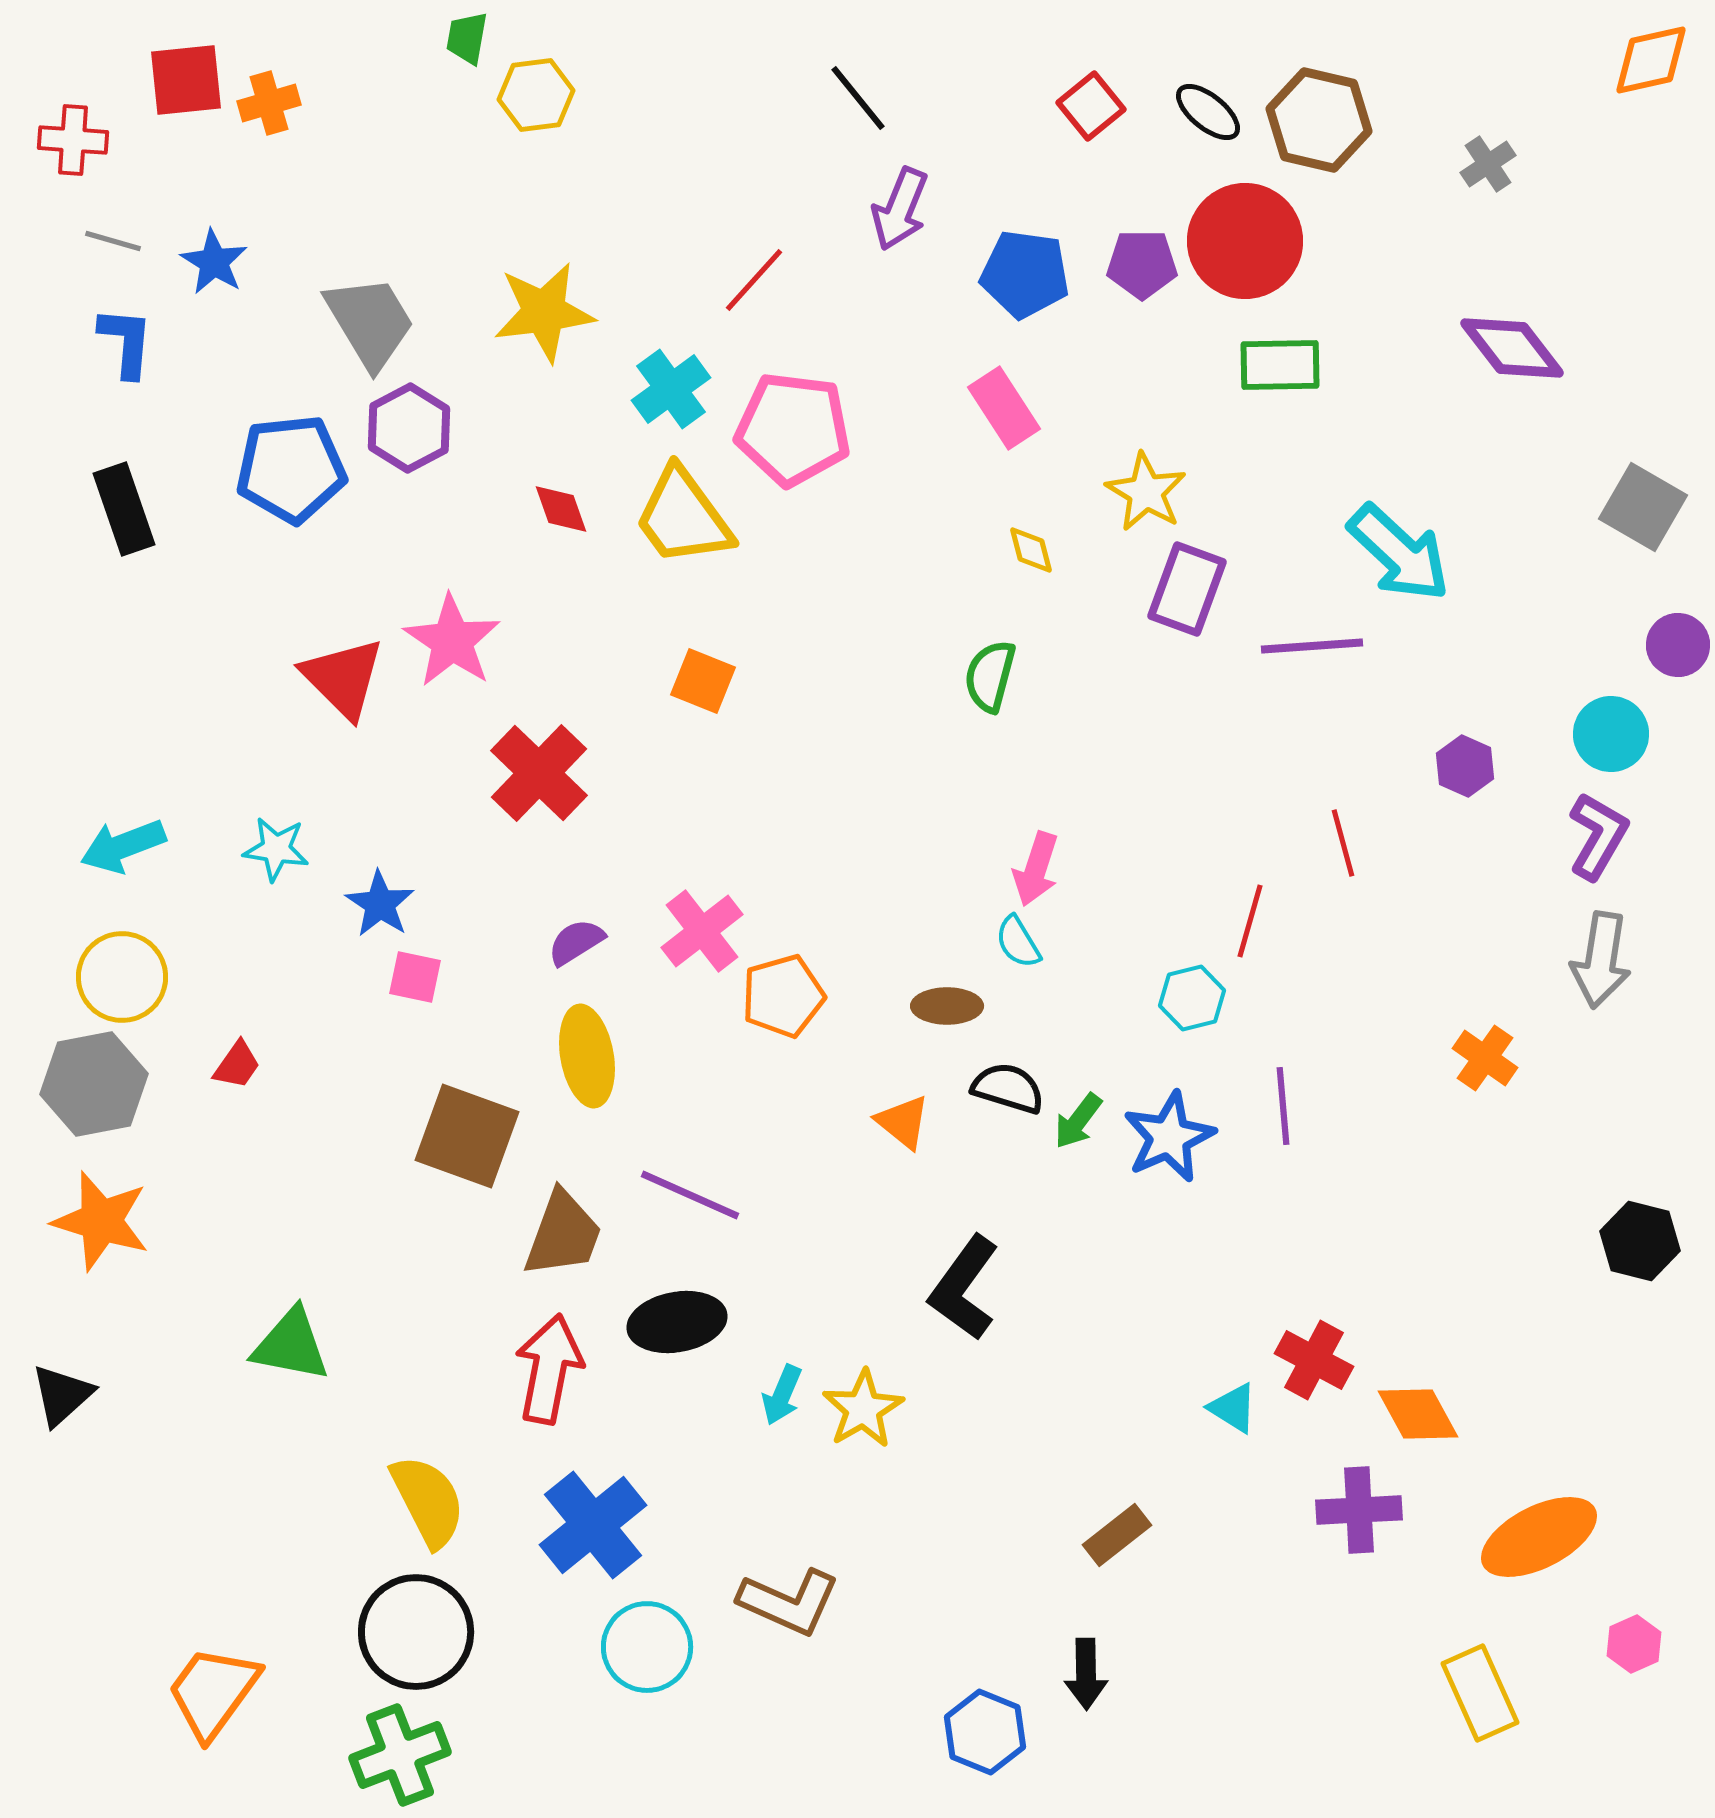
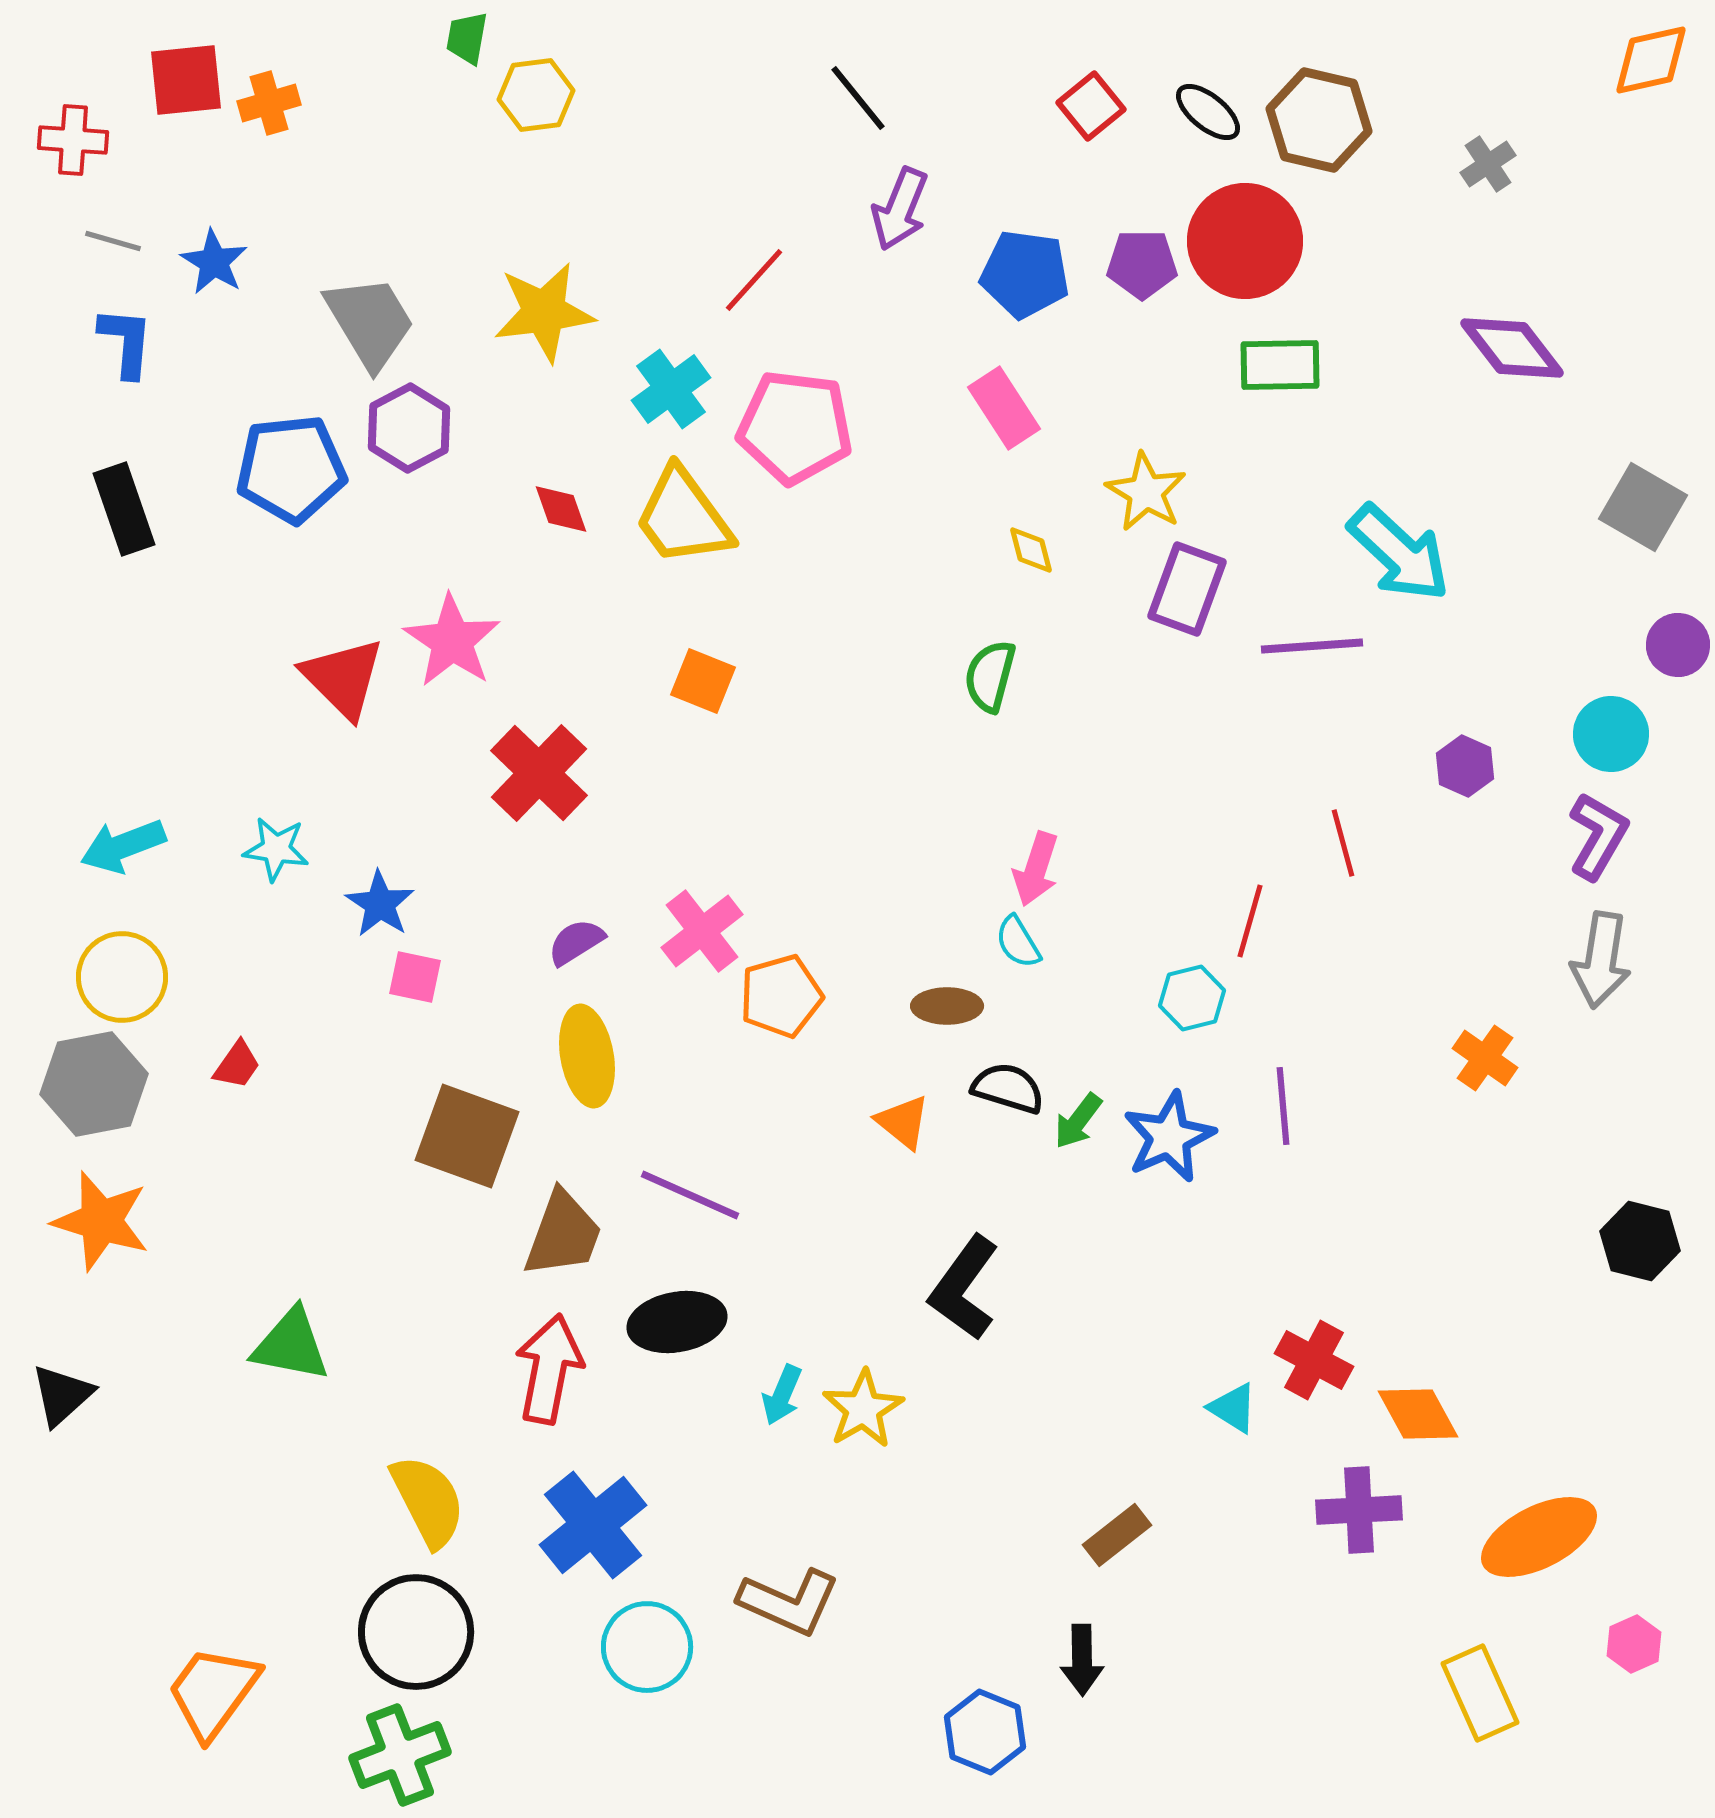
pink pentagon at (793, 429): moved 2 px right, 2 px up
orange pentagon at (783, 996): moved 2 px left
black arrow at (1086, 1674): moved 4 px left, 14 px up
